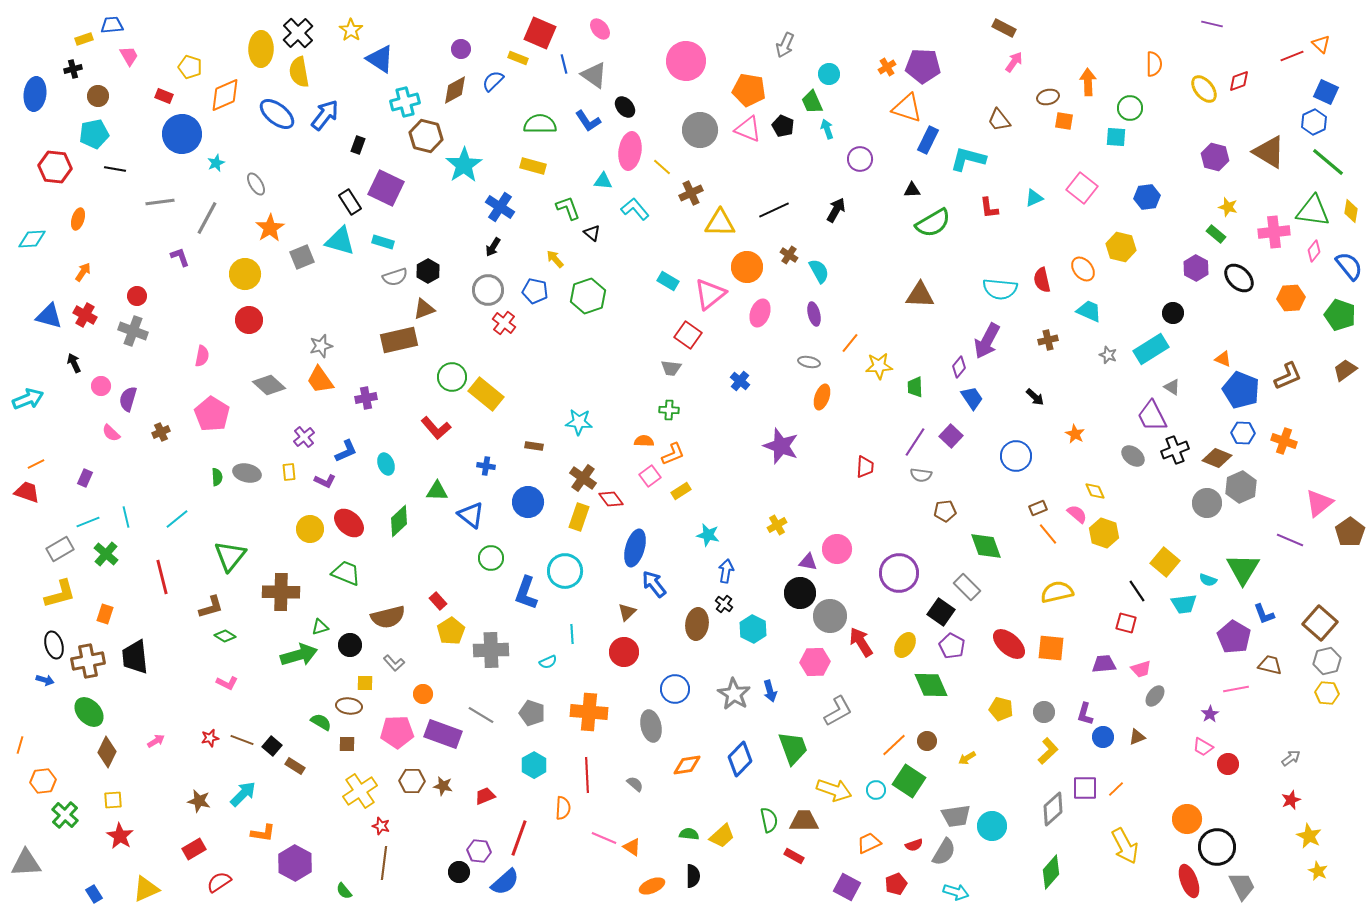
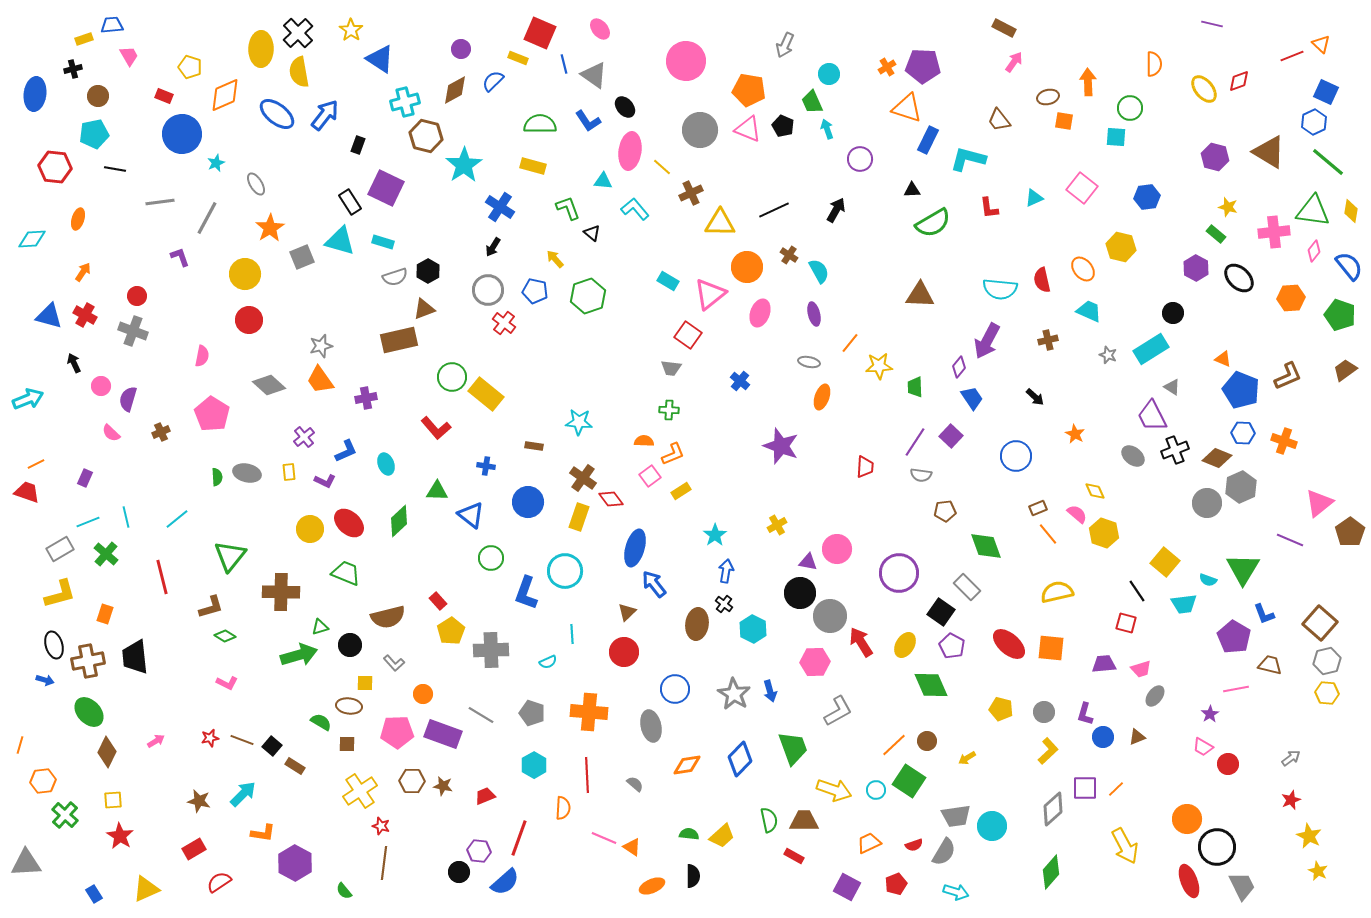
cyan star at (708, 535): moved 7 px right; rotated 25 degrees clockwise
